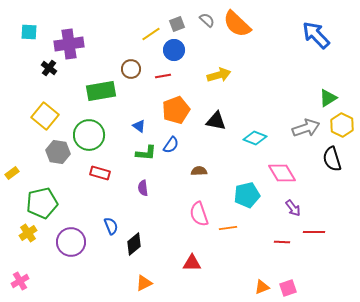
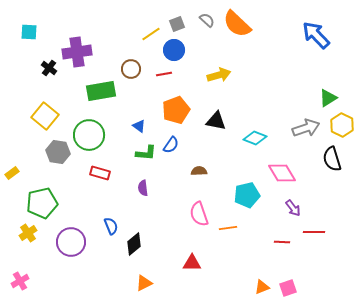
purple cross at (69, 44): moved 8 px right, 8 px down
red line at (163, 76): moved 1 px right, 2 px up
